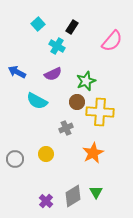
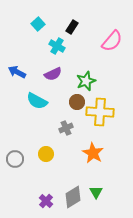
orange star: rotated 15 degrees counterclockwise
gray diamond: moved 1 px down
